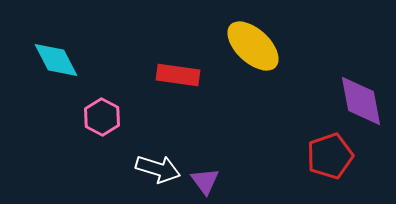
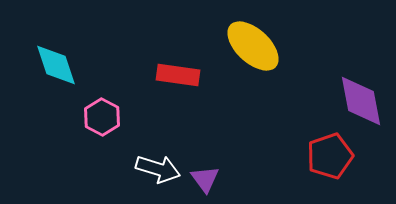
cyan diamond: moved 5 px down; rotated 9 degrees clockwise
purple triangle: moved 2 px up
